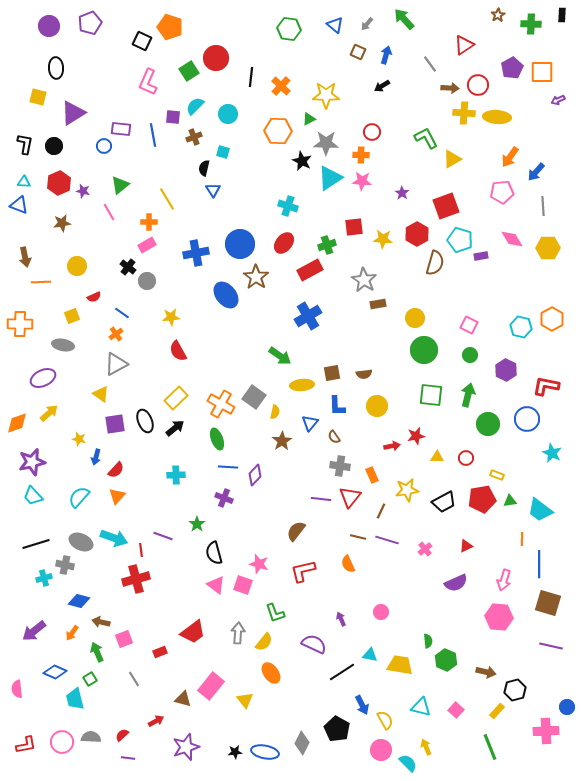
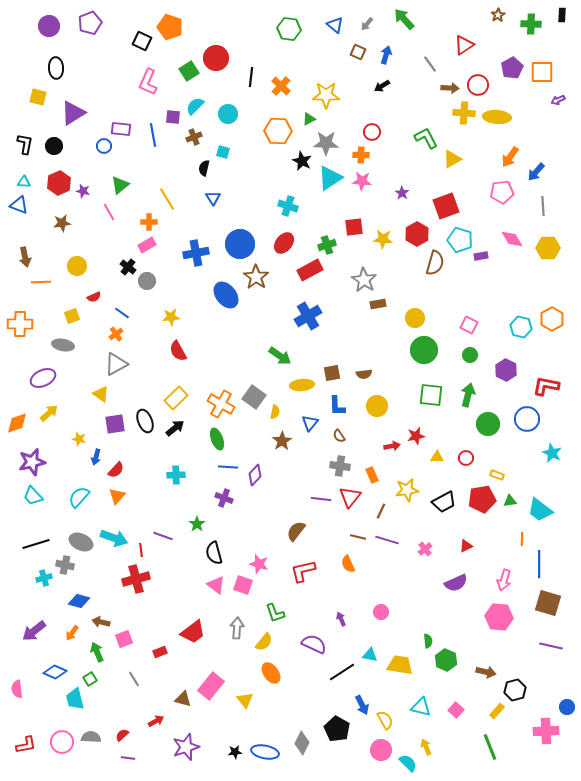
blue triangle at (213, 190): moved 8 px down
brown semicircle at (334, 437): moved 5 px right, 1 px up
gray arrow at (238, 633): moved 1 px left, 5 px up
